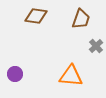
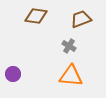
brown trapezoid: rotated 130 degrees counterclockwise
gray cross: moved 27 px left; rotated 16 degrees counterclockwise
purple circle: moved 2 px left
